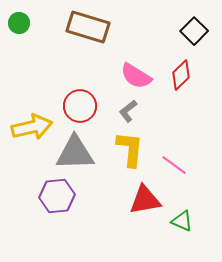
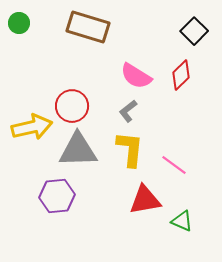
red circle: moved 8 px left
gray triangle: moved 3 px right, 3 px up
